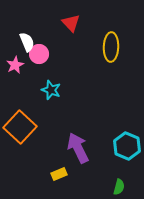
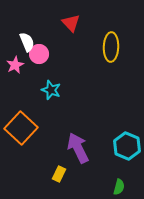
orange square: moved 1 px right, 1 px down
yellow rectangle: rotated 42 degrees counterclockwise
